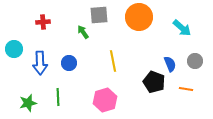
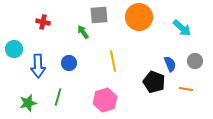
red cross: rotated 16 degrees clockwise
blue arrow: moved 2 px left, 3 px down
green line: rotated 18 degrees clockwise
